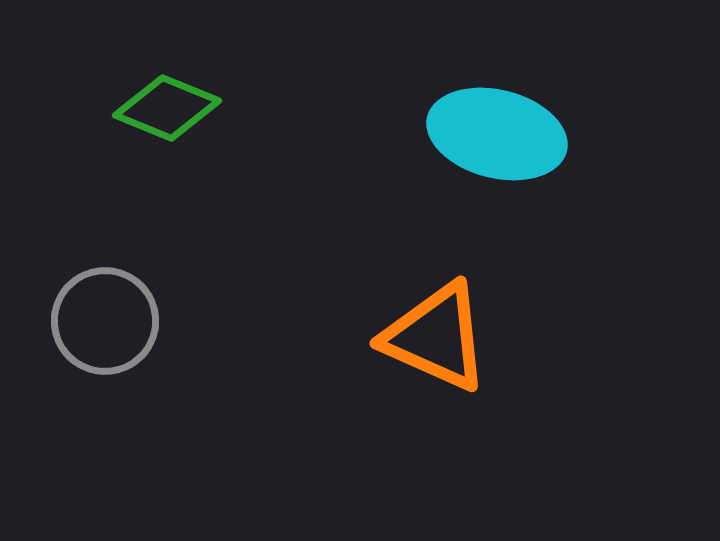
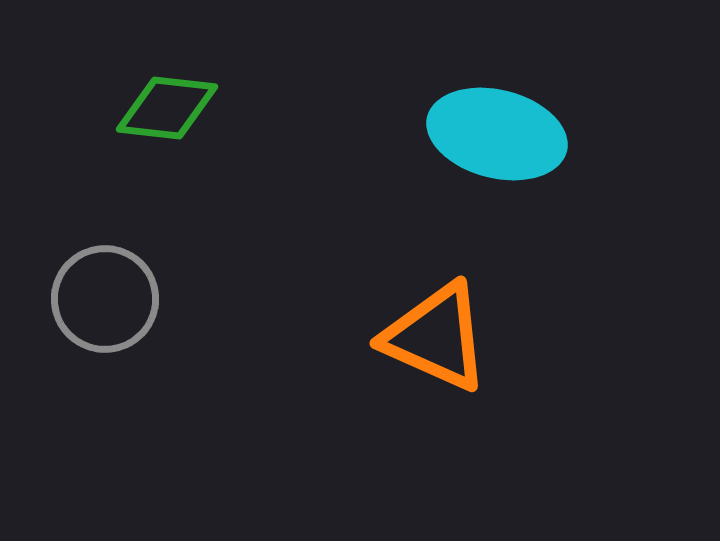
green diamond: rotated 16 degrees counterclockwise
gray circle: moved 22 px up
